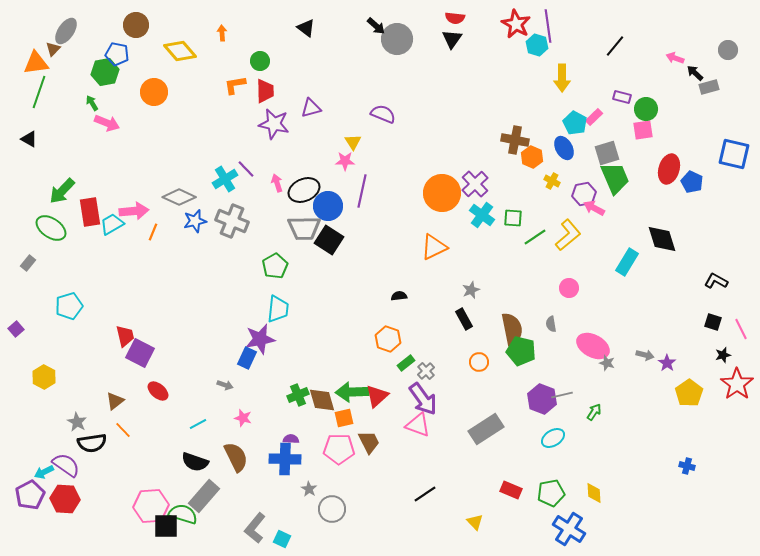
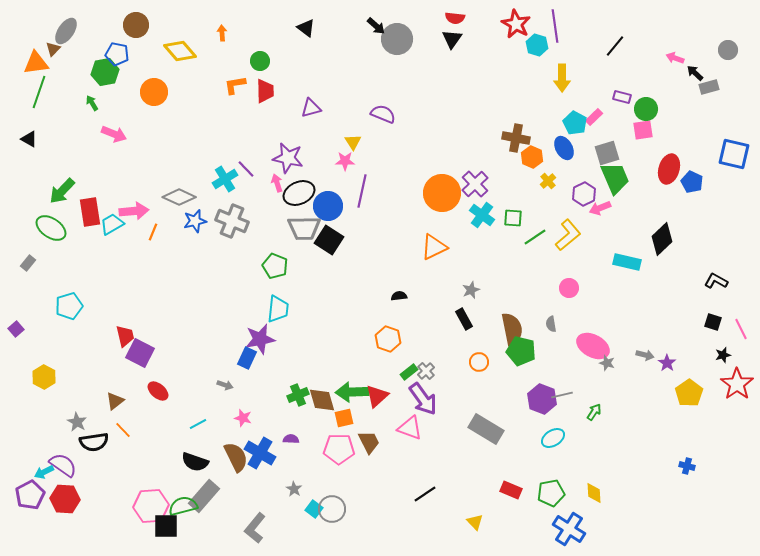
purple line at (548, 26): moved 7 px right
pink arrow at (107, 123): moved 7 px right, 11 px down
purple star at (274, 124): moved 14 px right, 34 px down
brown cross at (515, 140): moved 1 px right, 2 px up
yellow cross at (552, 181): moved 4 px left; rotated 21 degrees clockwise
black ellipse at (304, 190): moved 5 px left, 3 px down
purple hexagon at (584, 194): rotated 15 degrees counterclockwise
pink arrow at (594, 208): moved 6 px right; rotated 50 degrees counterclockwise
black diamond at (662, 239): rotated 64 degrees clockwise
cyan rectangle at (627, 262): rotated 72 degrees clockwise
green pentagon at (275, 266): rotated 20 degrees counterclockwise
green rectangle at (406, 363): moved 3 px right, 9 px down
pink triangle at (418, 425): moved 8 px left, 3 px down
gray rectangle at (486, 429): rotated 64 degrees clockwise
black semicircle at (92, 443): moved 2 px right, 1 px up
blue cross at (285, 459): moved 25 px left, 6 px up; rotated 28 degrees clockwise
purple semicircle at (66, 465): moved 3 px left
gray star at (309, 489): moved 15 px left
green semicircle at (183, 514): moved 8 px up; rotated 32 degrees counterclockwise
cyan square at (282, 539): moved 32 px right, 30 px up; rotated 12 degrees clockwise
